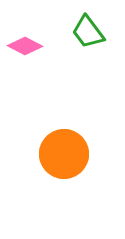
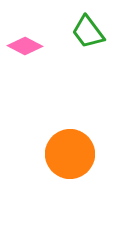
orange circle: moved 6 px right
